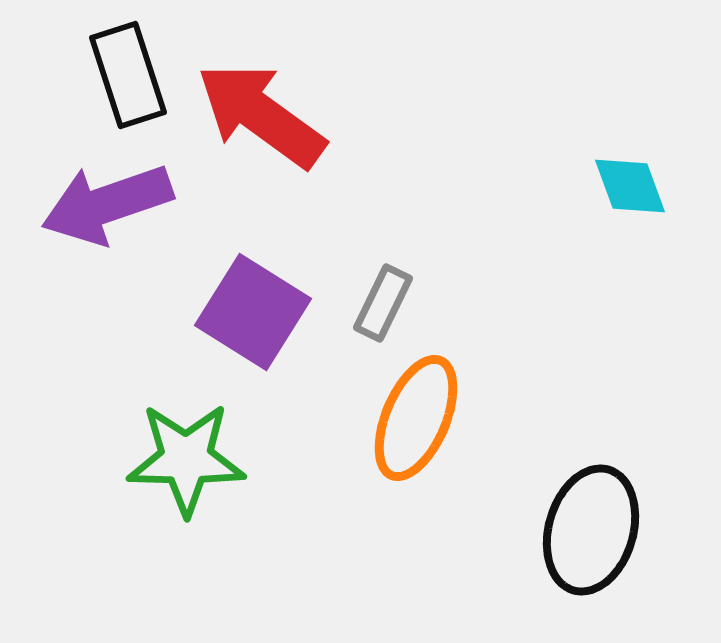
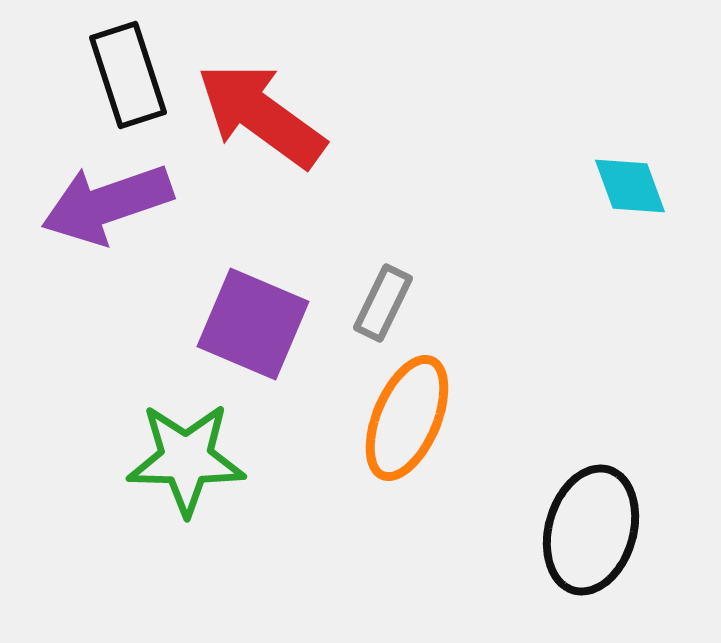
purple square: moved 12 px down; rotated 9 degrees counterclockwise
orange ellipse: moved 9 px left
